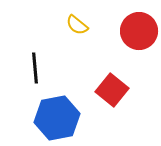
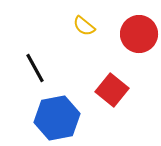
yellow semicircle: moved 7 px right, 1 px down
red circle: moved 3 px down
black line: rotated 24 degrees counterclockwise
